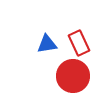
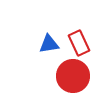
blue triangle: moved 2 px right
